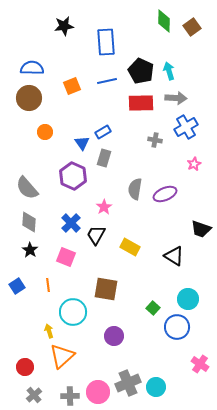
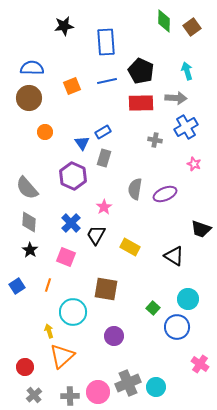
cyan arrow at (169, 71): moved 18 px right
pink star at (194, 164): rotated 24 degrees counterclockwise
orange line at (48, 285): rotated 24 degrees clockwise
